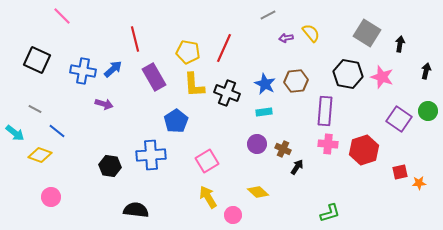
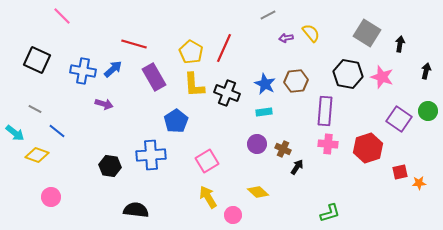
red line at (135, 39): moved 1 px left, 5 px down; rotated 60 degrees counterclockwise
yellow pentagon at (188, 52): moved 3 px right; rotated 20 degrees clockwise
red hexagon at (364, 150): moved 4 px right, 2 px up
yellow diamond at (40, 155): moved 3 px left
